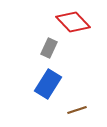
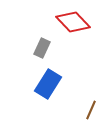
gray rectangle: moved 7 px left
brown line: moved 14 px right; rotated 48 degrees counterclockwise
